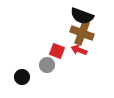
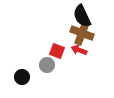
black semicircle: rotated 45 degrees clockwise
